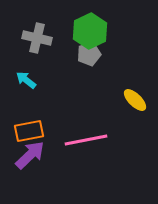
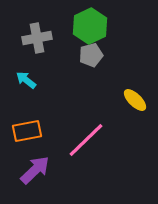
green hexagon: moved 5 px up
gray cross: rotated 24 degrees counterclockwise
gray pentagon: moved 2 px right, 1 px down
orange rectangle: moved 2 px left
pink line: rotated 33 degrees counterclockwise
purple arrow: moved 5 px right, 15 px down
